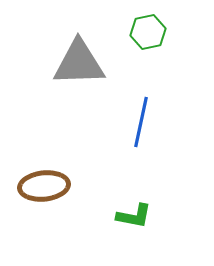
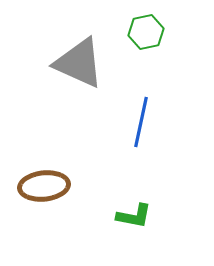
green hexagon: moved 2 px left
gray triangle: rotated 26 degrees clockwise
